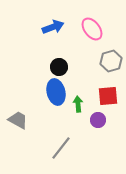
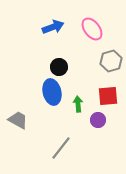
blue ellipse: moved 4 px left
